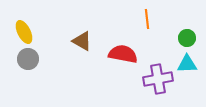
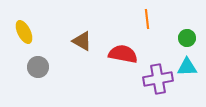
gray circle: moved 10 px right, 8 px down
cyan triangle: moved 3 px down
